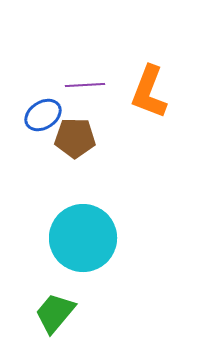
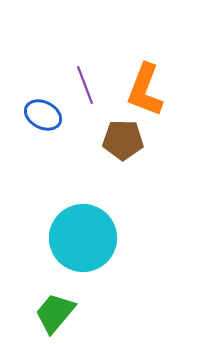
purple line: rotated 72 degrees clockwise
orange L-shape: moved 4 px left, 2 px up
blue ellipse: rotated 60 degrees clockwise
brown pentagon: moved 48 px right, 2 px down
